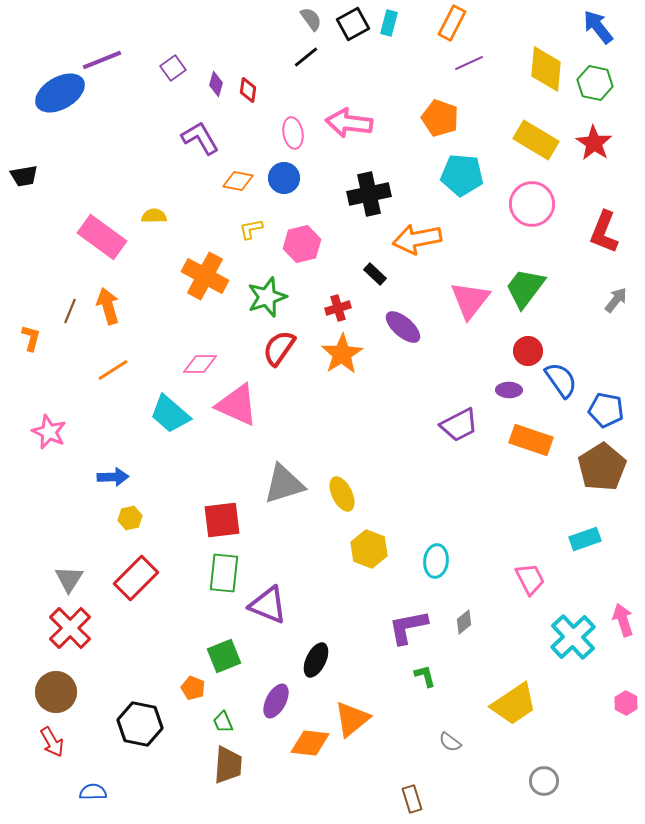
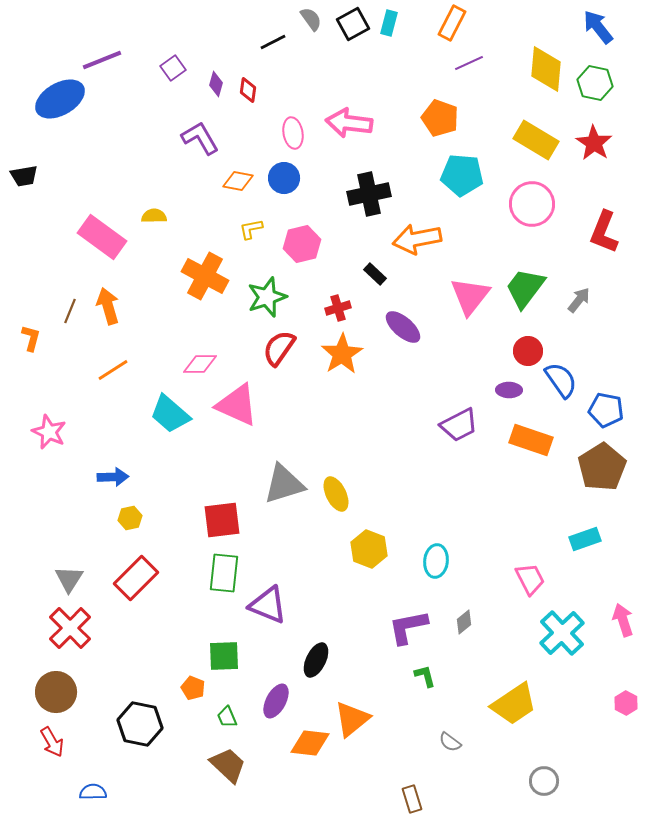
black line at (306, 57): moved 33 px left, 15 px up; rotated 12 degrees clockwise
blue ellipse at (60, 93): moved 6 px down
pink triangle at (470, 300): moved 4 px up
gray arrow at (616, 300): moved 37 px left
yellow ellipse at (342, 494): moved 6 px left
cyan cross at (573, 637): moved 11 px left, 4 px up
green square at (224, 656): rotated 20 degrees clockwise
green trapezoid at (223, 722): moved 4 px right, 5 px up
brown trapezoid at (228, 765): rotated 51 degrees counterclockwise
